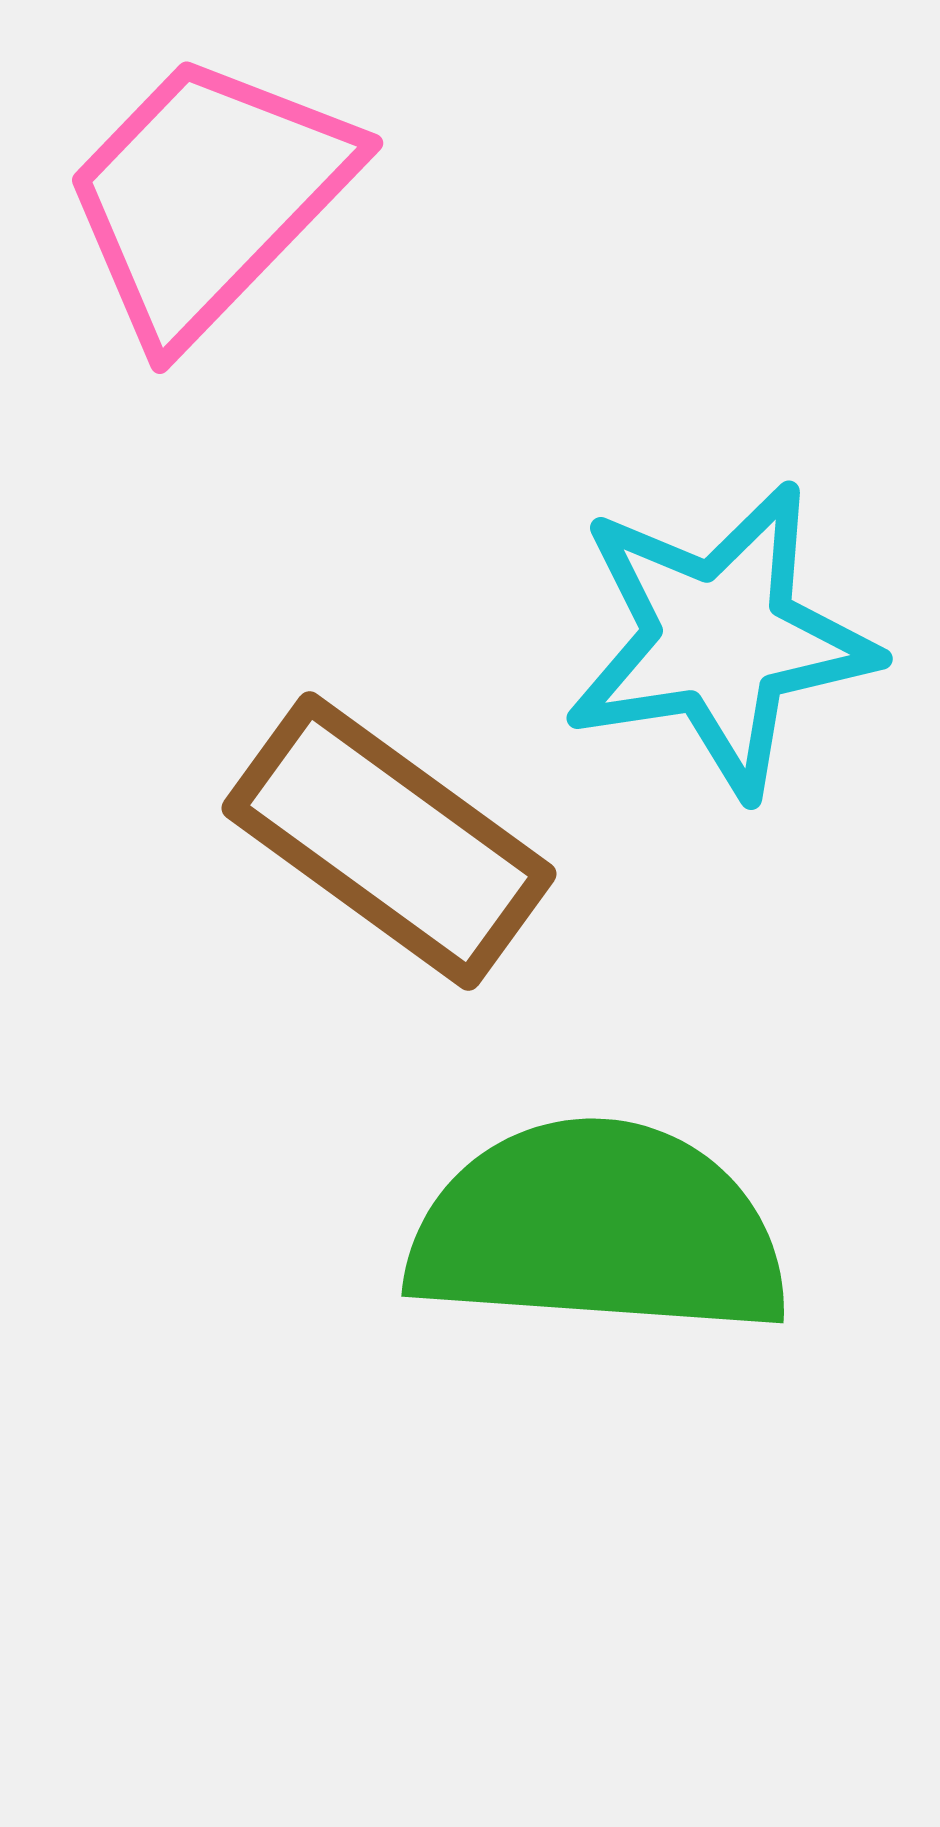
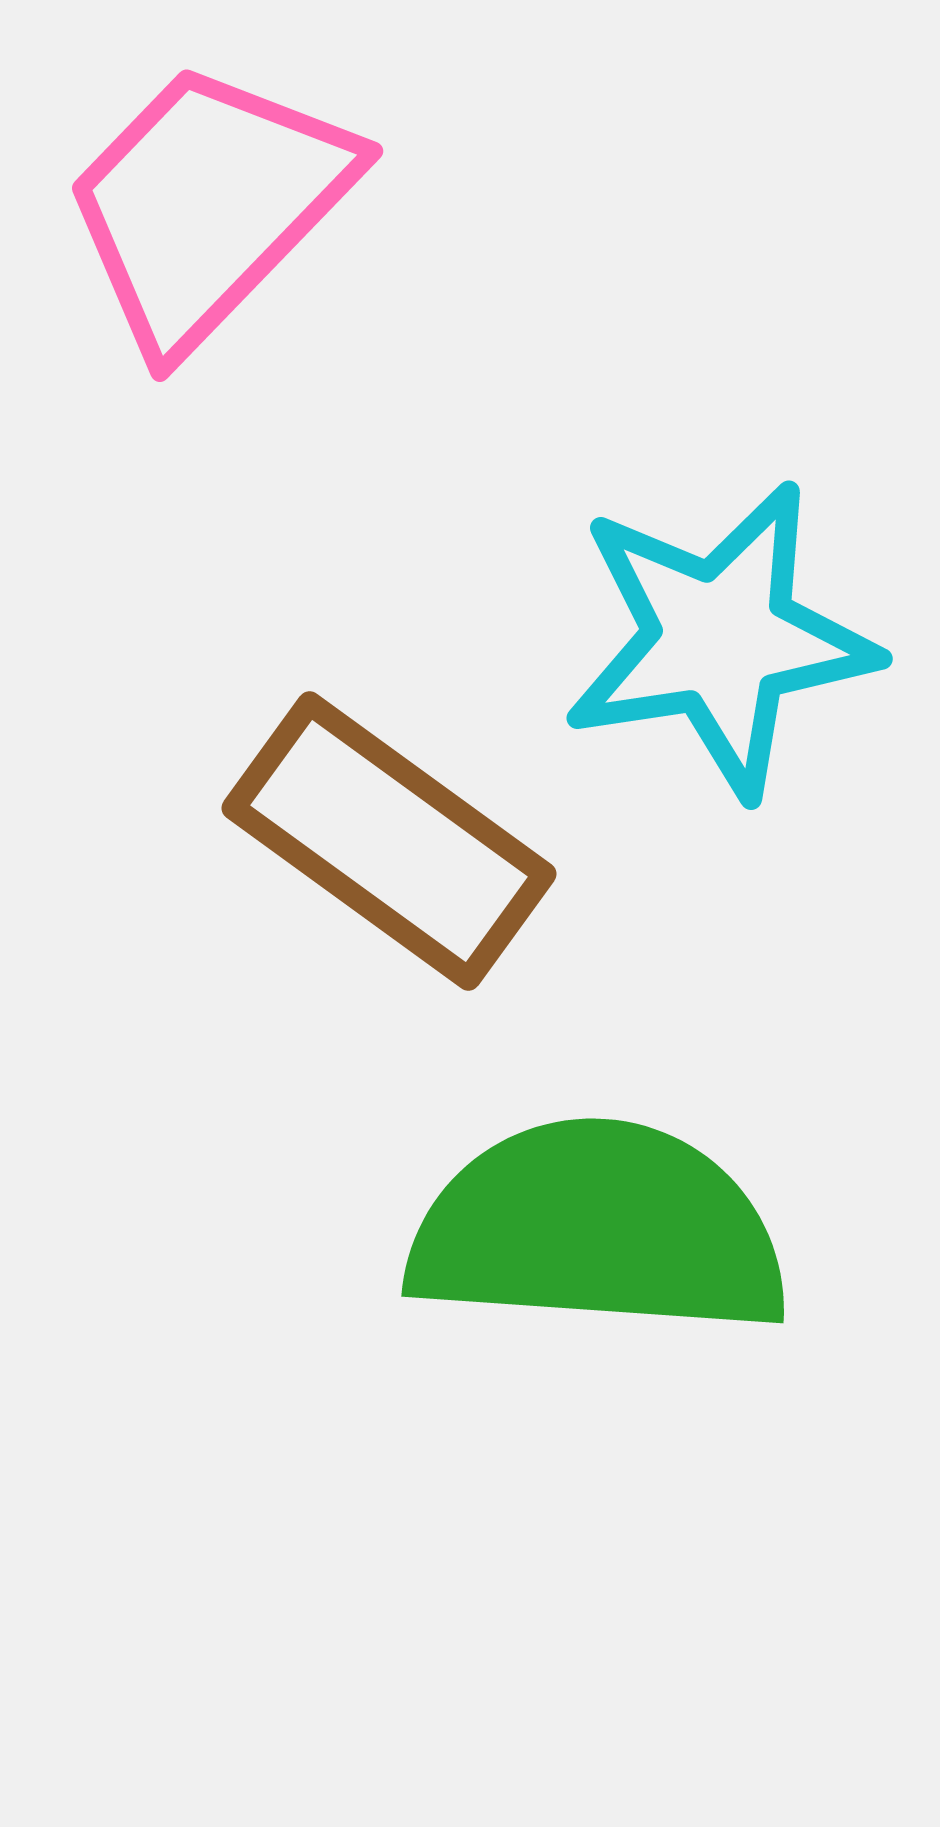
pink trapezoid: moved 8 px down
